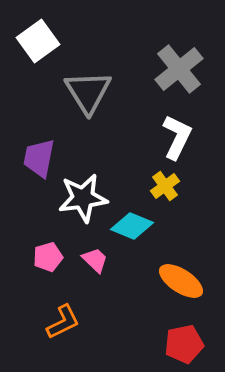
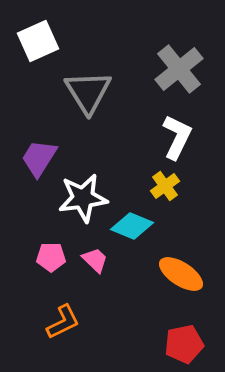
white square: rotated 12 degrees clockwise
purple trapezoid: rotated 21 degrees clockwise
pink pentagon: moved 3 px right; rotated 16 degrees clockwise
orange ellipse: moved 7 px up
